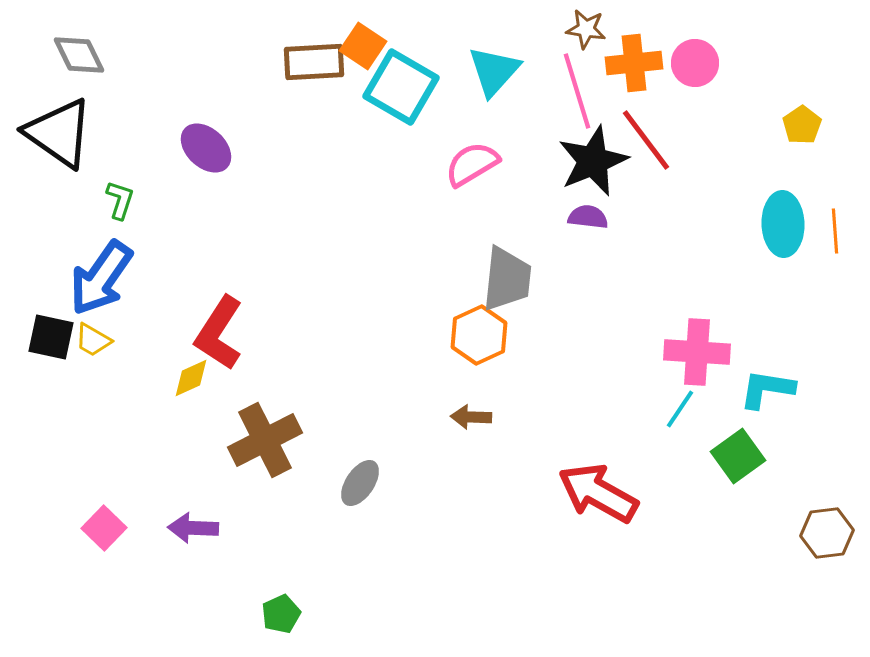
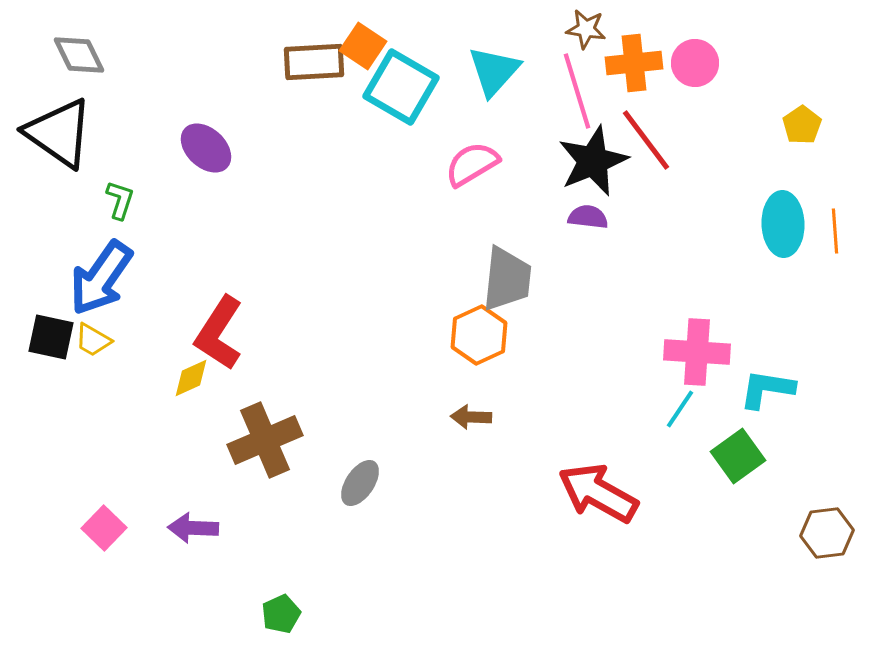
brown cross: rotated 4 degrees clockwise
